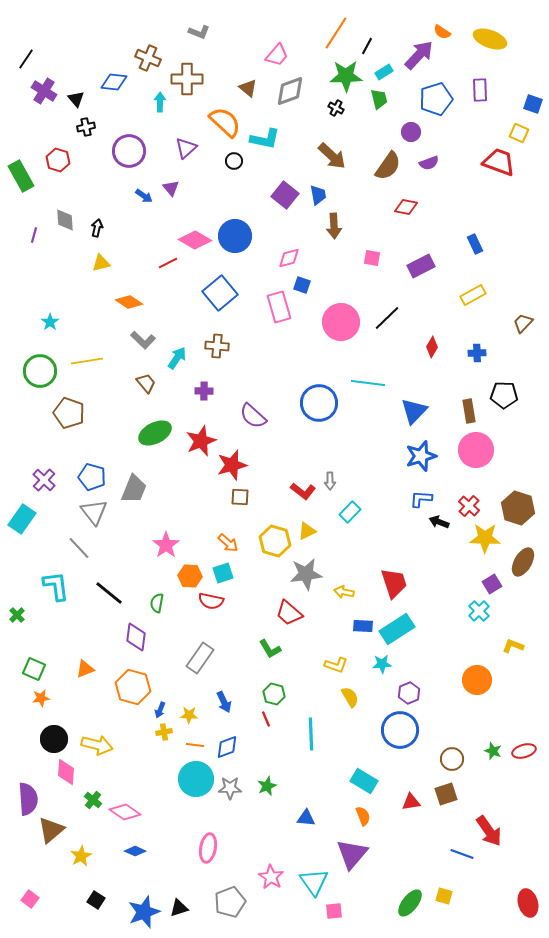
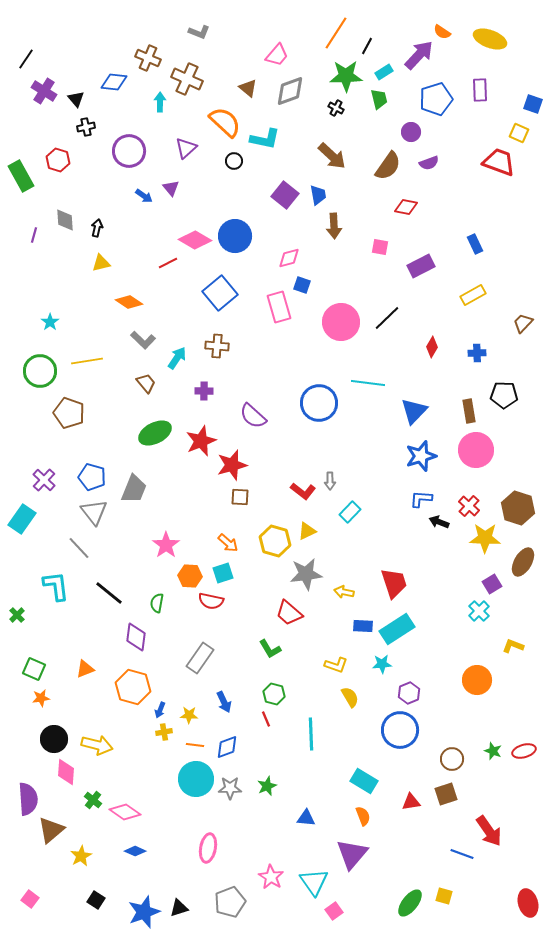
brown cross at (187, 79): rotated 24 degrees clockwise
pink square at (372, 258): moved 8 px right, 11 px up
pink square at (334, 911): rotated 30 degrees counterclockwise
